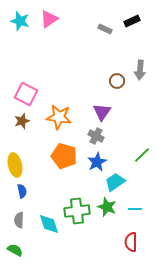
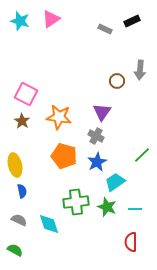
pink triangle: moved 2 px right
brown star: rotated 21 degrees counterclockwise
green cross: moved 1 px left, 9 px up
gray semicircle: rotated 112 degrees clockwise
